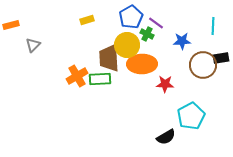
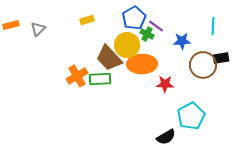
blue pentagon: moved 3 px right, 1 px down
purple line: moved 3 px down
gray triangle: moved 5 px right, 16 px up
brown trapezoid: rotated 40 degrees counterclockwise
